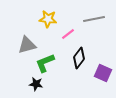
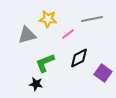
gray line: moved 2 px left
gray triangle: moved 10 px up
black diamond: rotated 25 degrees clockwise
purple square: rotated 12 degrees clockwise
